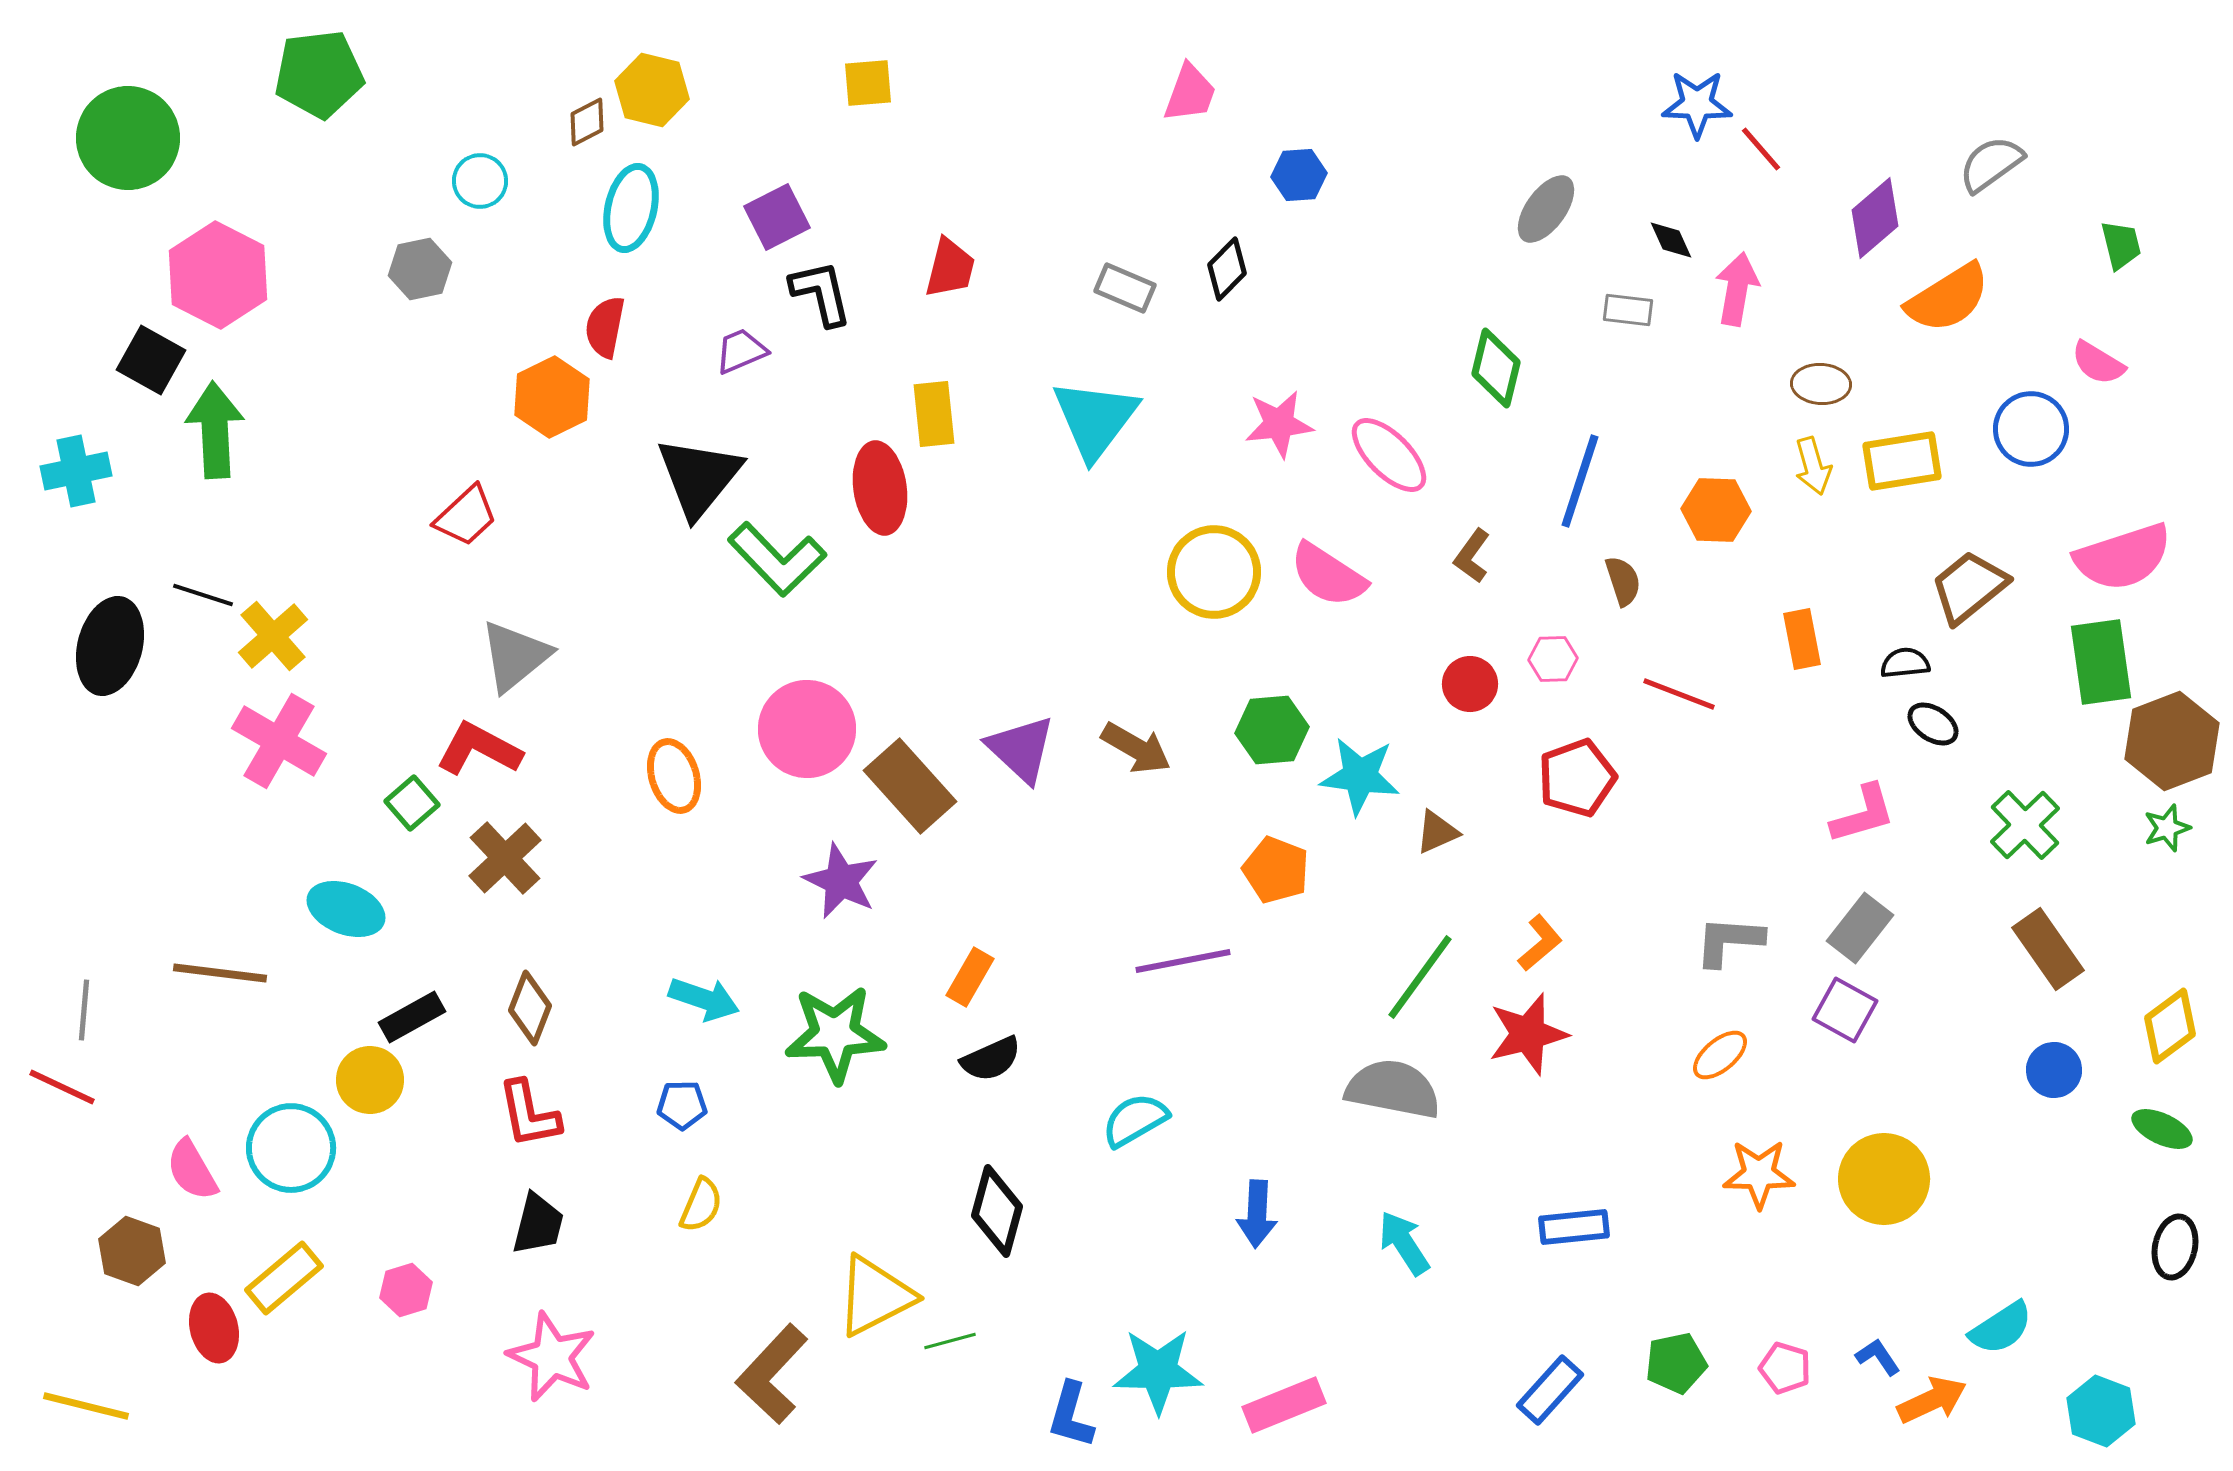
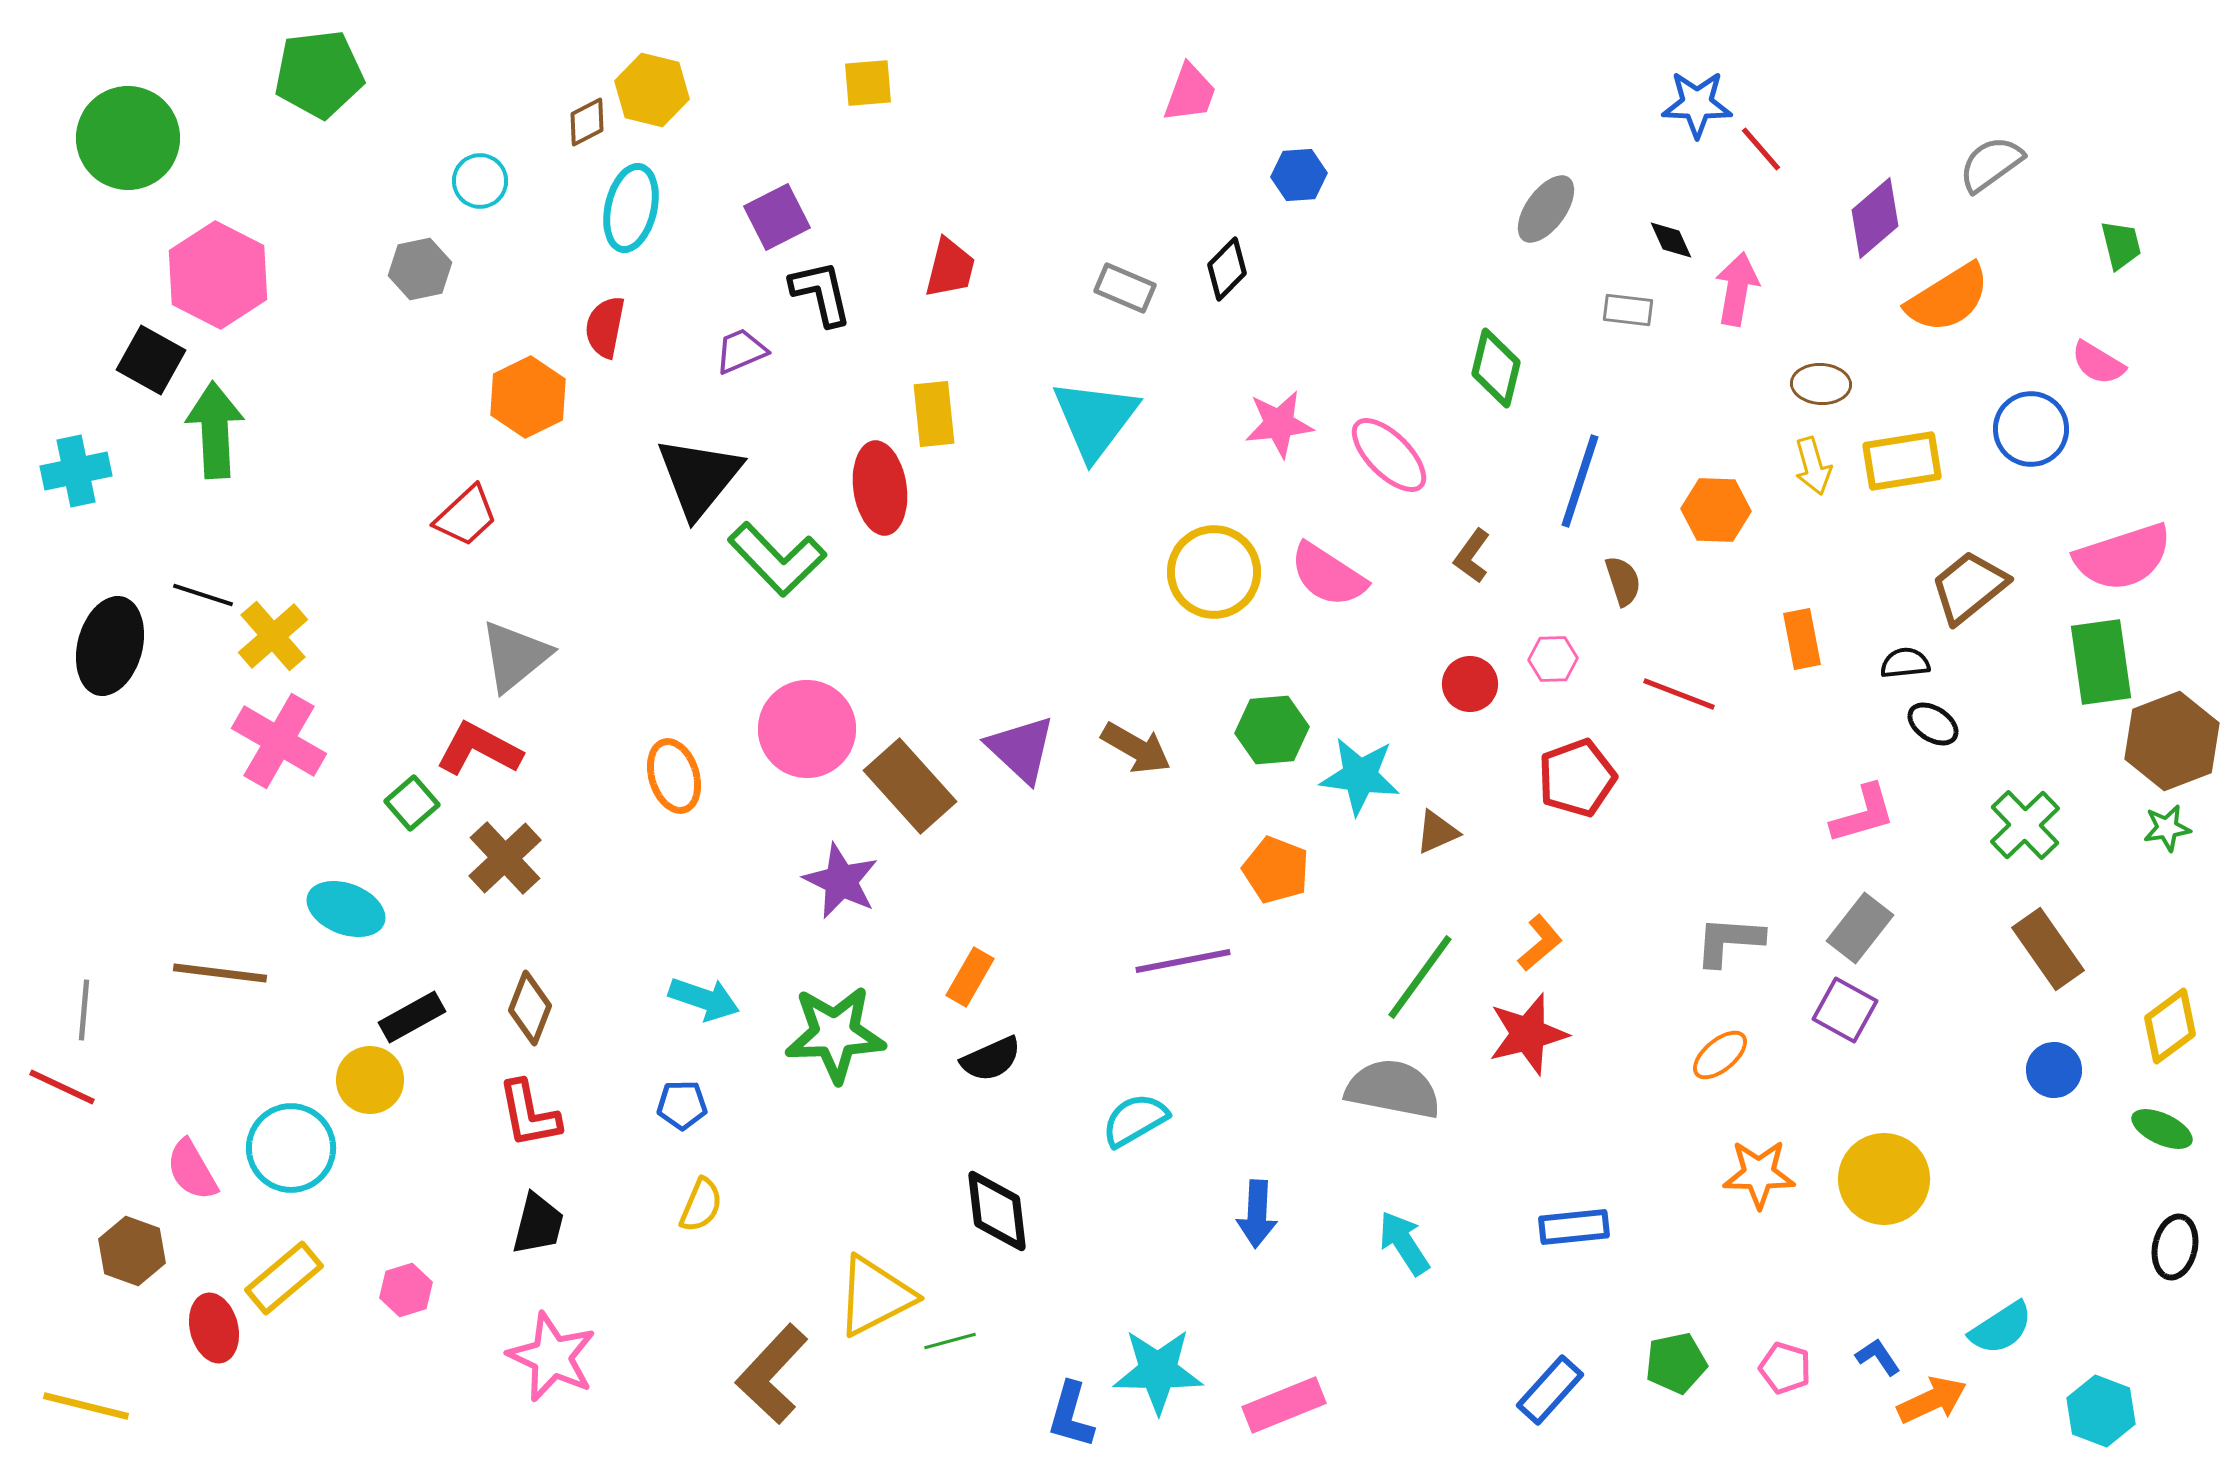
orange hexagon at (552, 397): moved 24 px left
green star at (2167, 828): rotated 9 degrees clockwise
black diamond at (997, 1211): rotated 22 degrees counterclockwise
